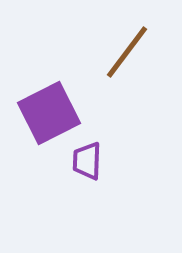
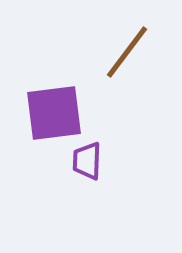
purple square: moved 5 px right; rotated 20 degrees clockwise
